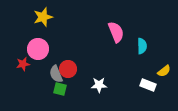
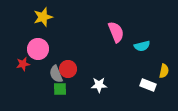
cyan semicircle: rotated 77 degrees clockwise
yellow semicircle: rotated 40 degrees counterclockwise
green square: rotated 16 degrees counterclockwise
